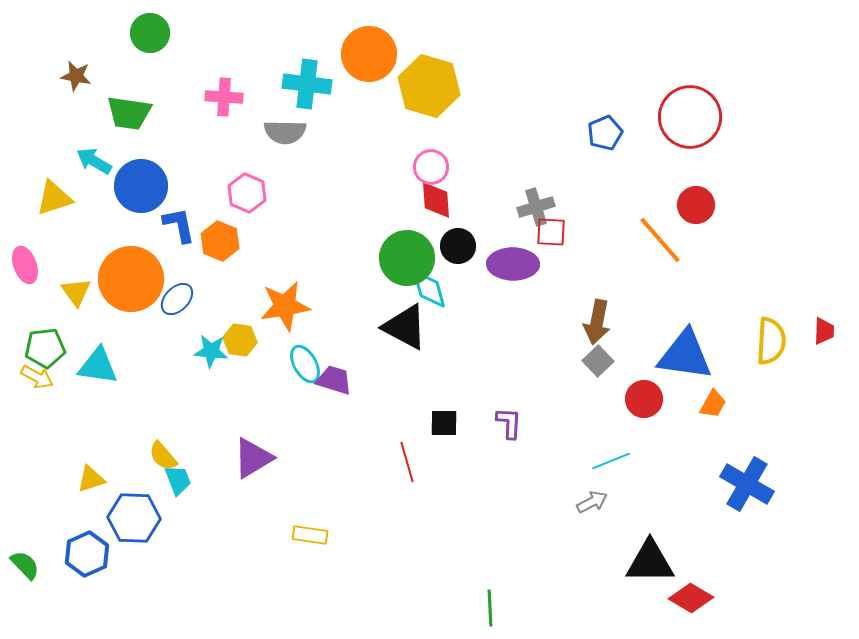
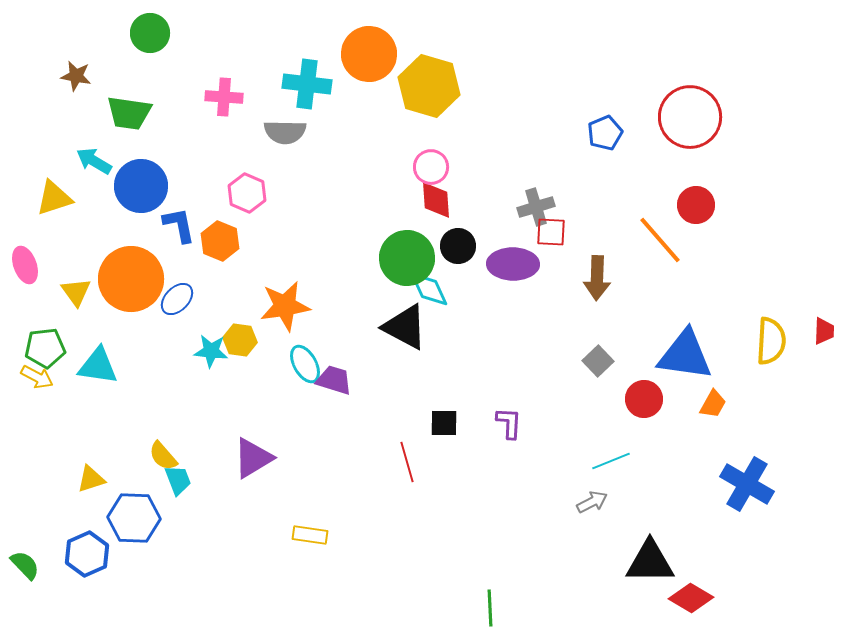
cyan diamond at (429, 289): rotated 9 degrees counterclockwise
brown arrow at (597, 322): moved 44 px up; rotated 9 degrees counterclockwise
